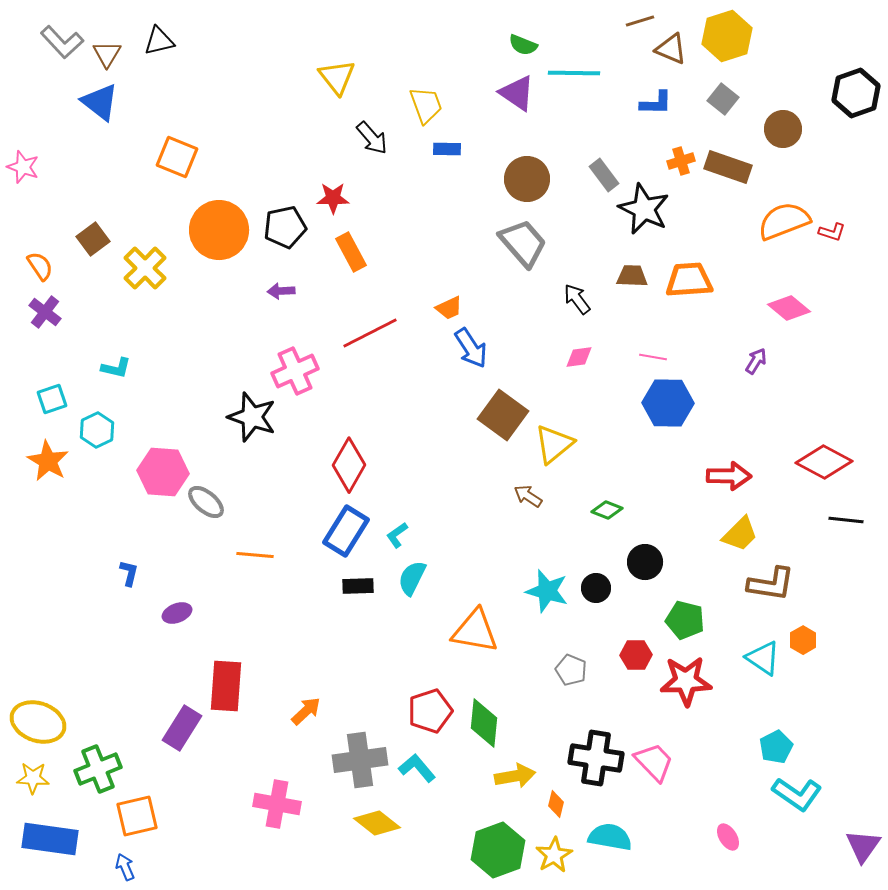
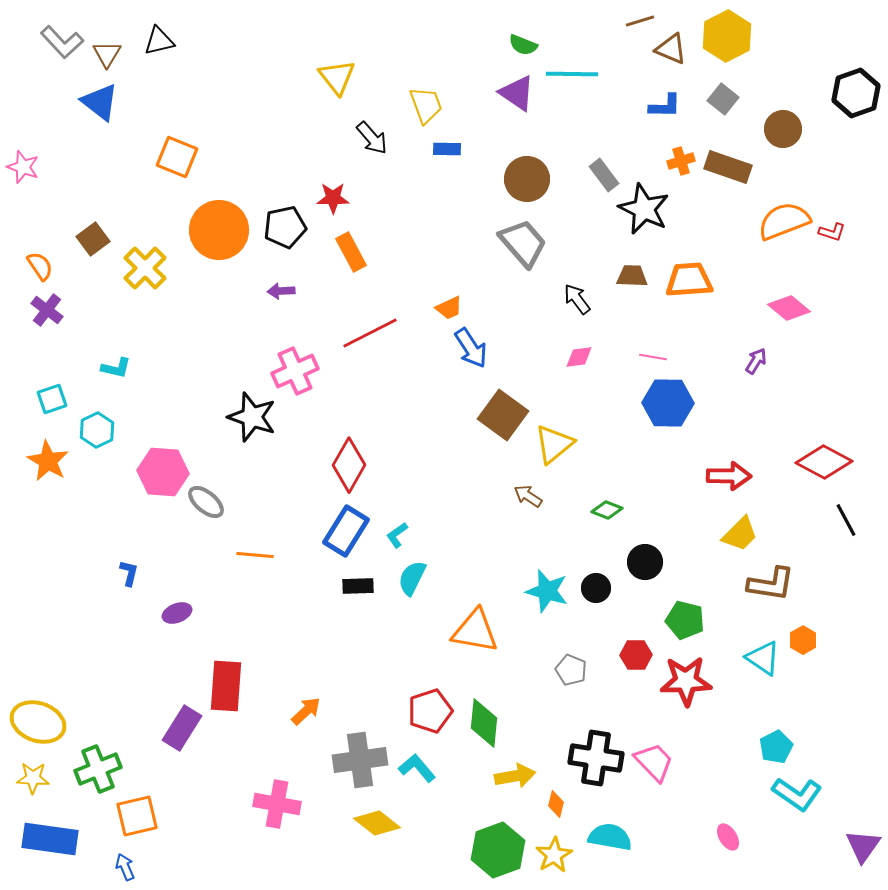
yellow hexagon at (727, 36): rotated 9 degrees counterclockwise
cyan line at (574, 73): moved 2 px left, 1 px down
blue L-shape at (656, 103): moved 9 px right, 3 px down
purple cross at (45, 312): moved 2 px right, 2 px up
black line at (846, 520): rotated 56 degrees clockwise
